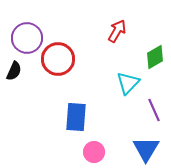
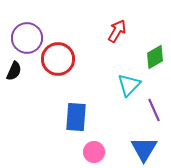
cyan triangle: moved 1 px right, 2 px down
blue triangle: moved 2 px left
